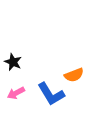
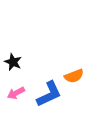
orange semicircle: moved 1 px down
blue L-shape: moved 2 px left; rotated 84 degrees counterclockwise
